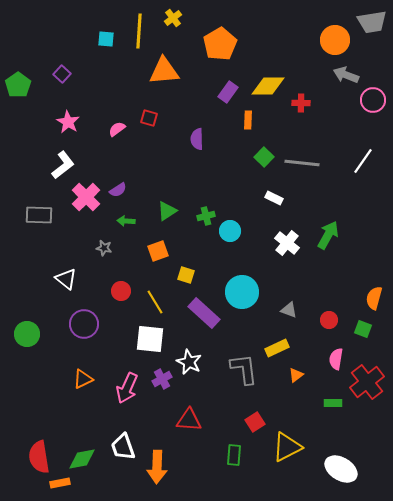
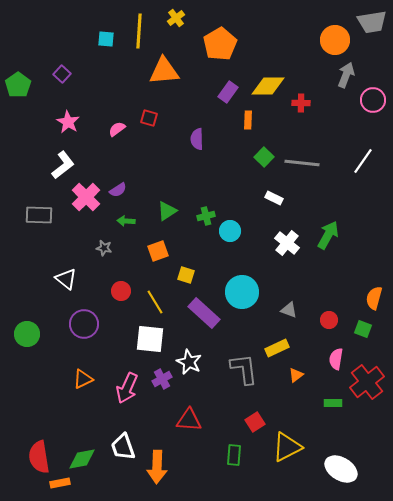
yellow cross at (173, 18): moved 3 px right
gray arrow at (346, 75): rotated 90 degrees clockwise
